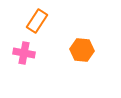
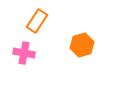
orange hexagon: moved 5 px up; rotated 20 degrees counterclockwise
